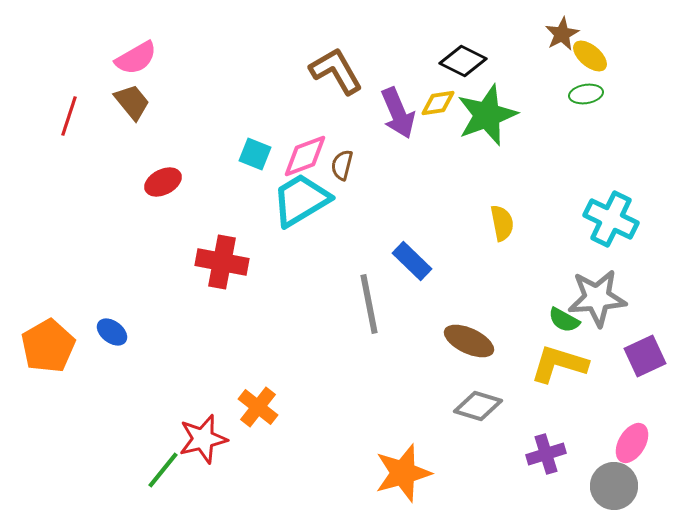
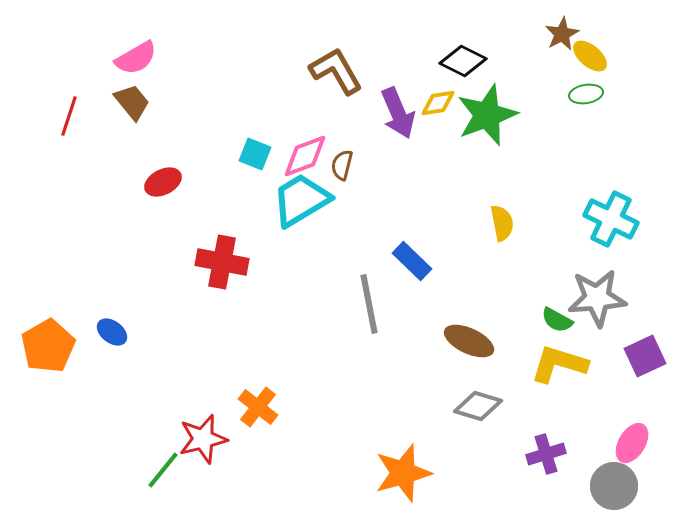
green semicircle: moved 7 px left
